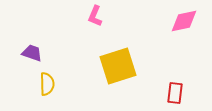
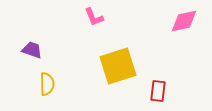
pink L-shape: moved 1 px left, 1 px down; rotated 45 degrees counterclockwise
purple trapezoid: moved 3 px up
red rectangle: moved 17 px left, 2 px up
